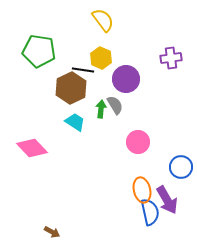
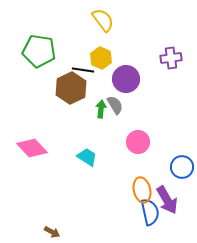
cyan trapezoid: moved 12 px right, 35 px down
blue circle: moved 1 px right
